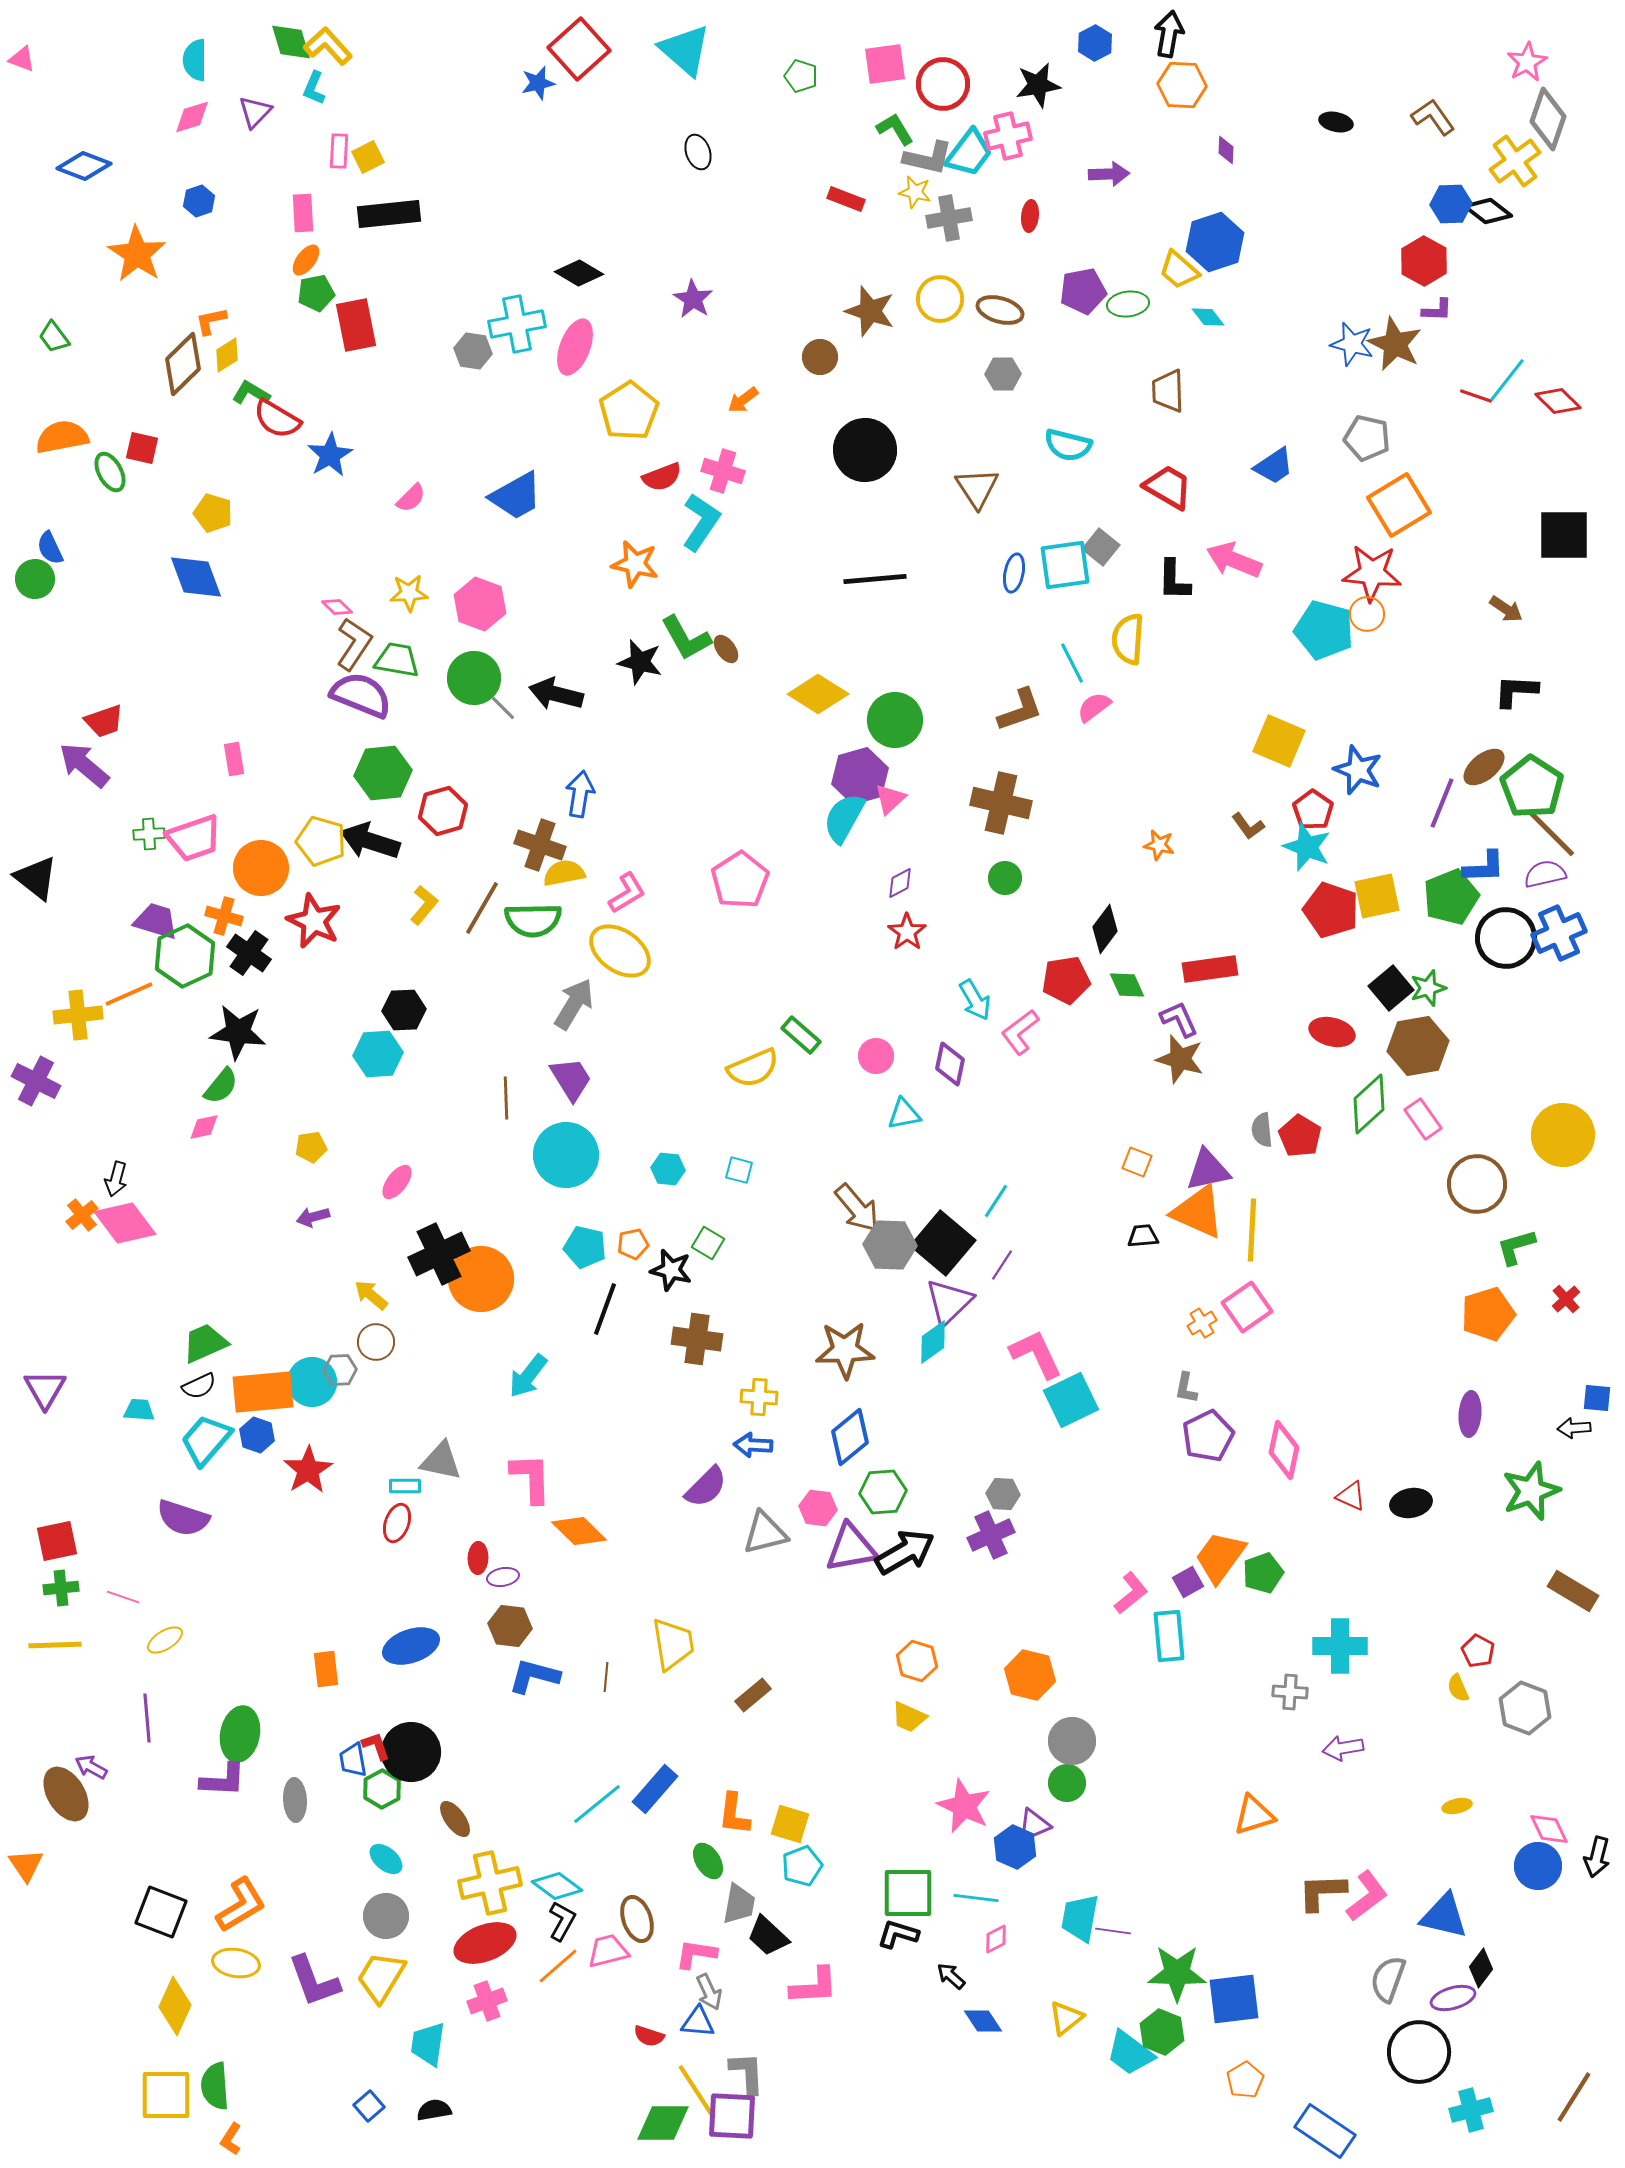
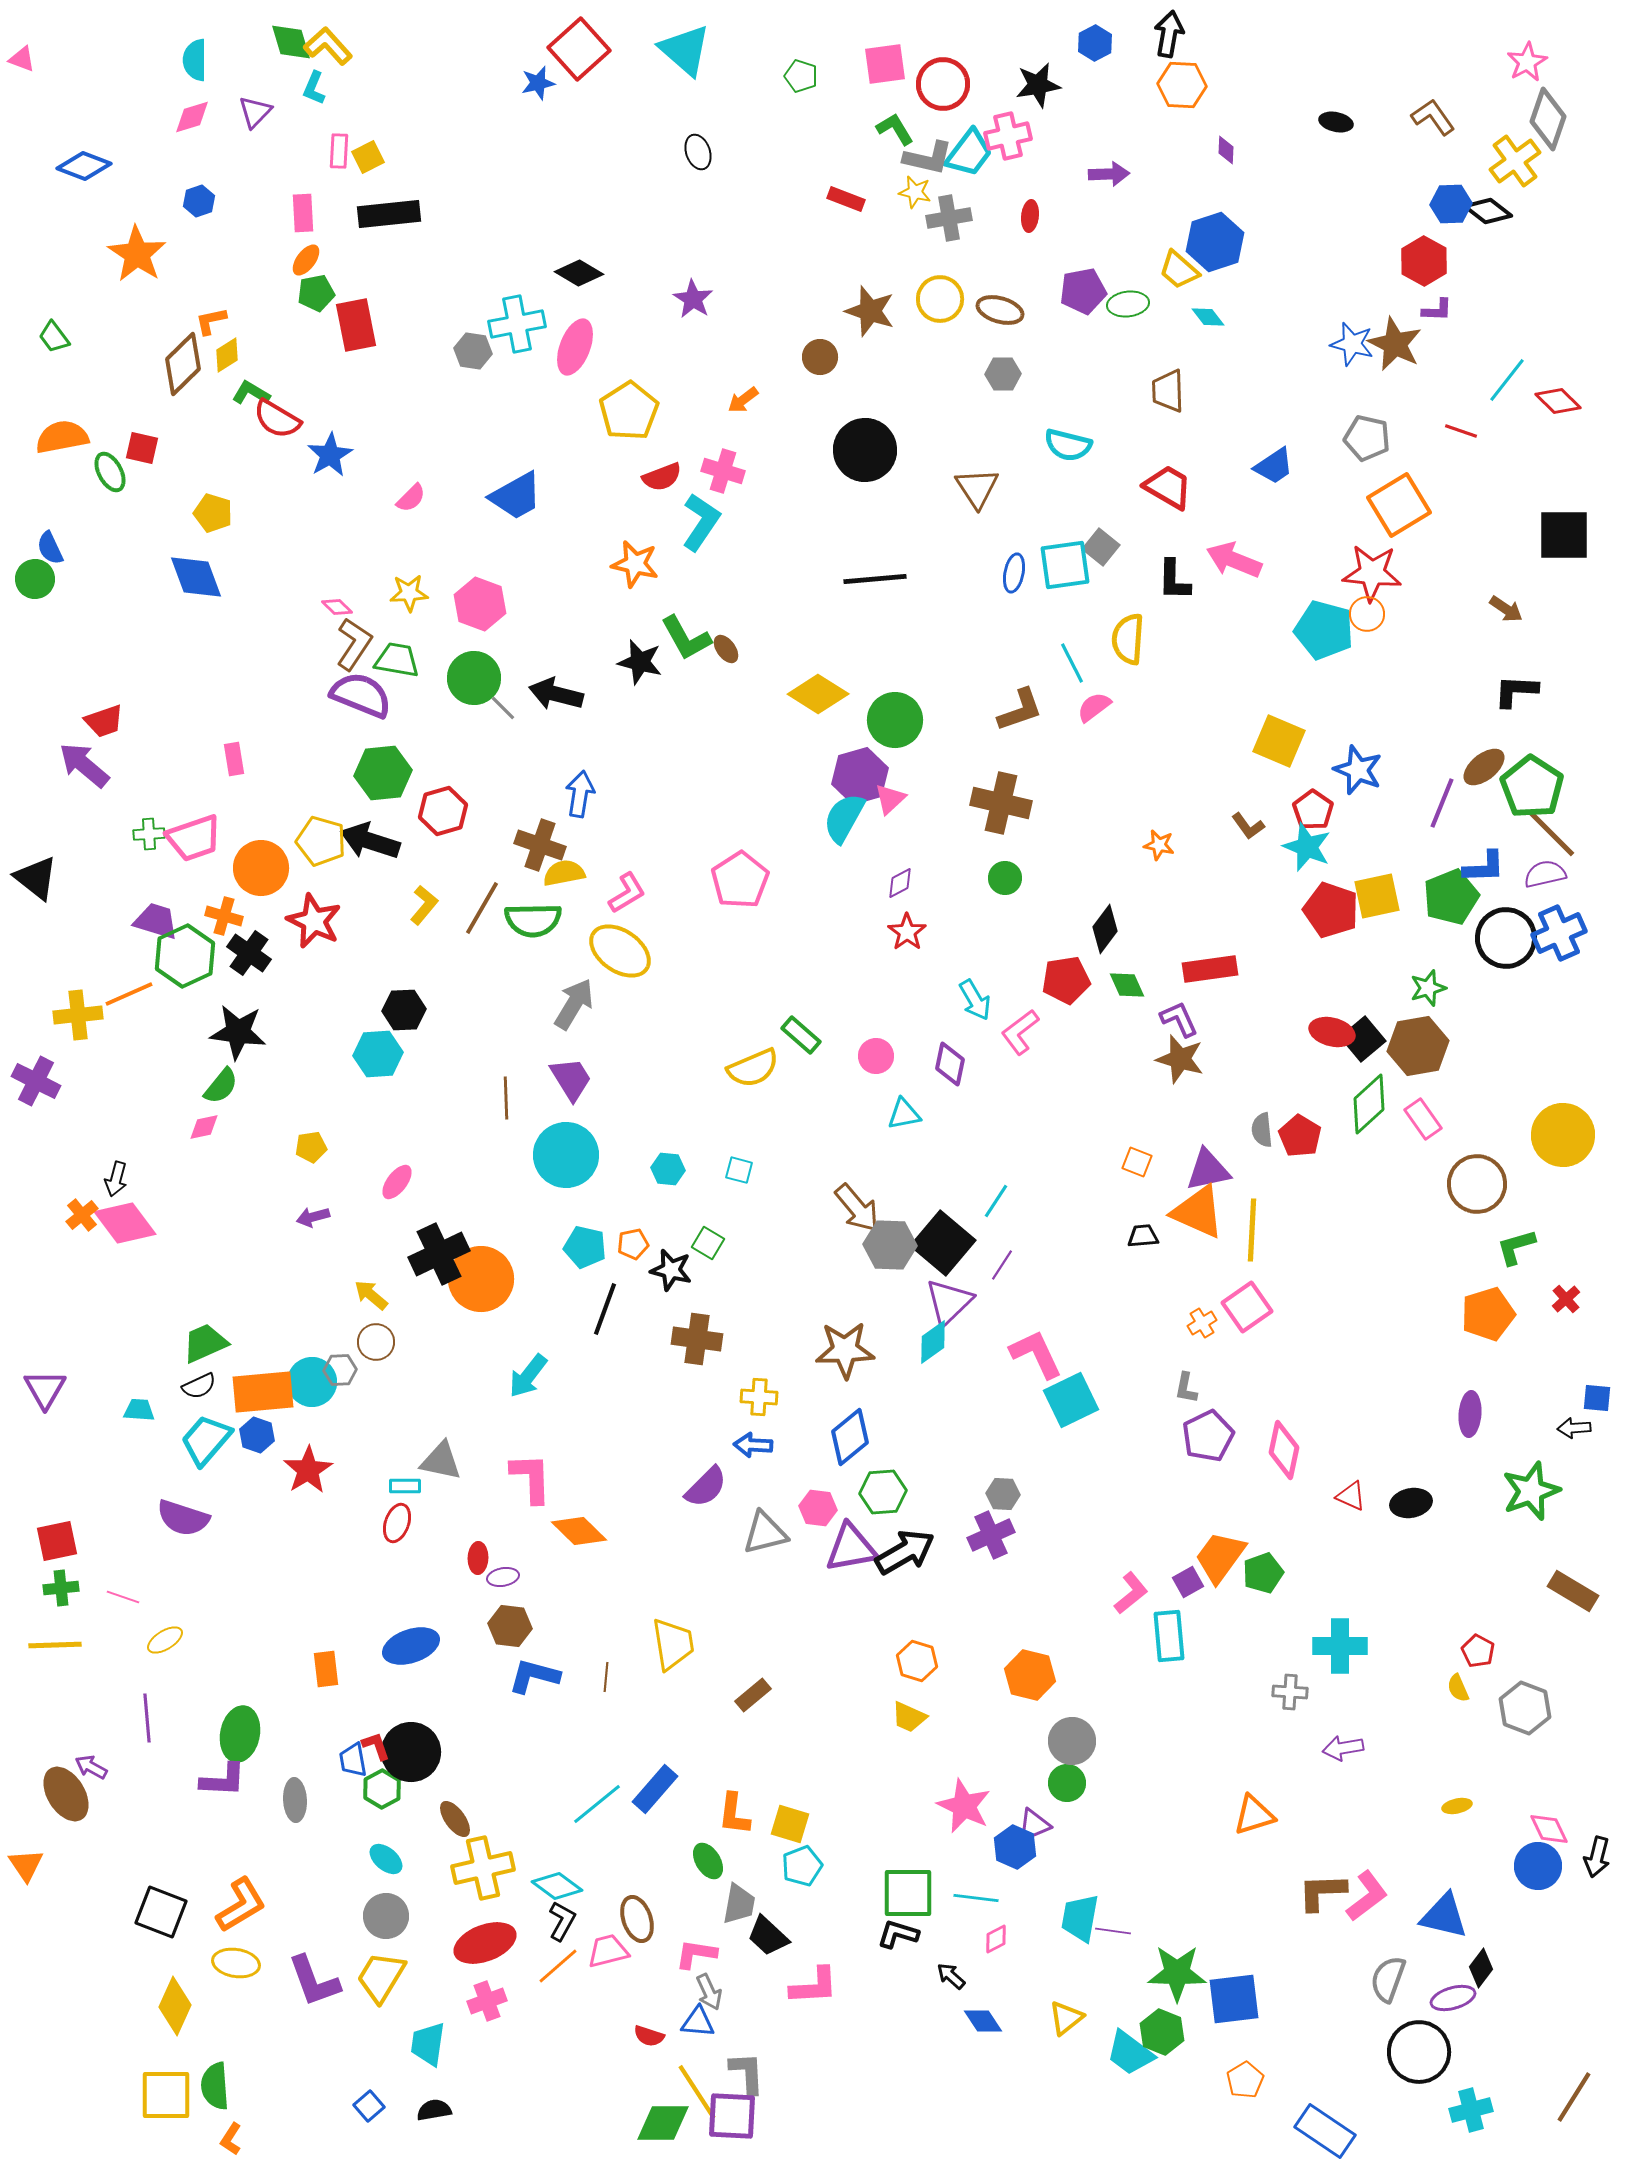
red line at (1476, 396): moved 15 px left, 35 px down
black square at (1391, 988): moved 28 px left, 51 px down
yellow cross at (490, 1883): moved 7 px left, 15 px up
